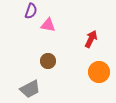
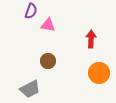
red arrow: rotated 24 degrees counterclockwise
orange circle: moved 1 px down
